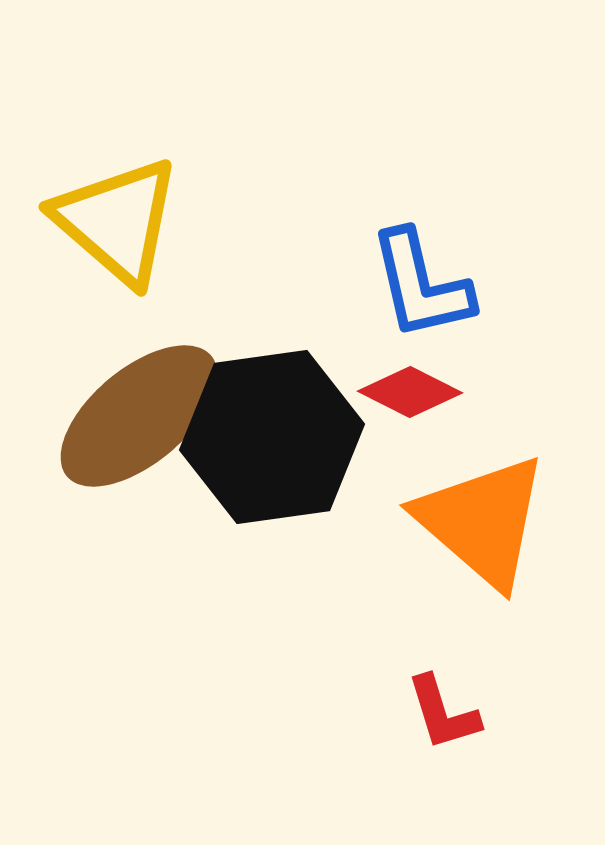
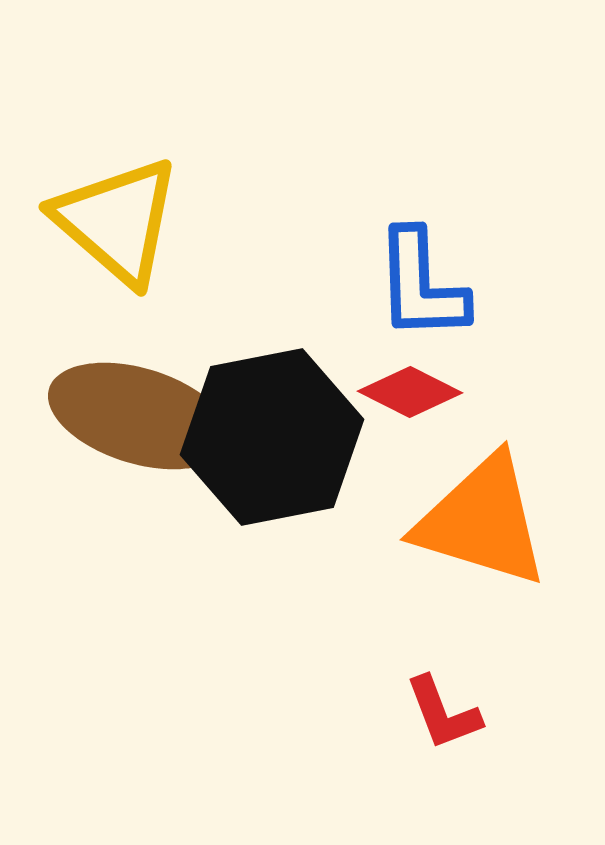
blue L-shape: rotated 11 degrees clockwise
brown ellipse: rotated 57 degrees clockwise
black hexagon: rotated 3 degrees counterclockwise
orange triangle: rotated 24 degrees counterclockwise
red L-shape: rotated 4 degrees counterclockwise
